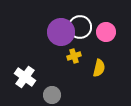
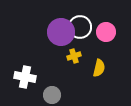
white cross: rotated 25 degrees counterclockwise
